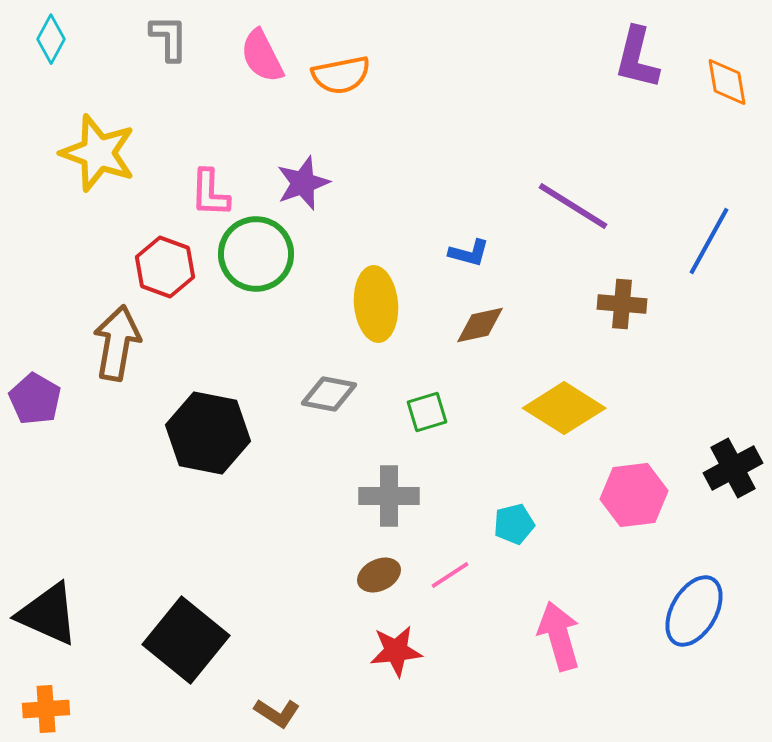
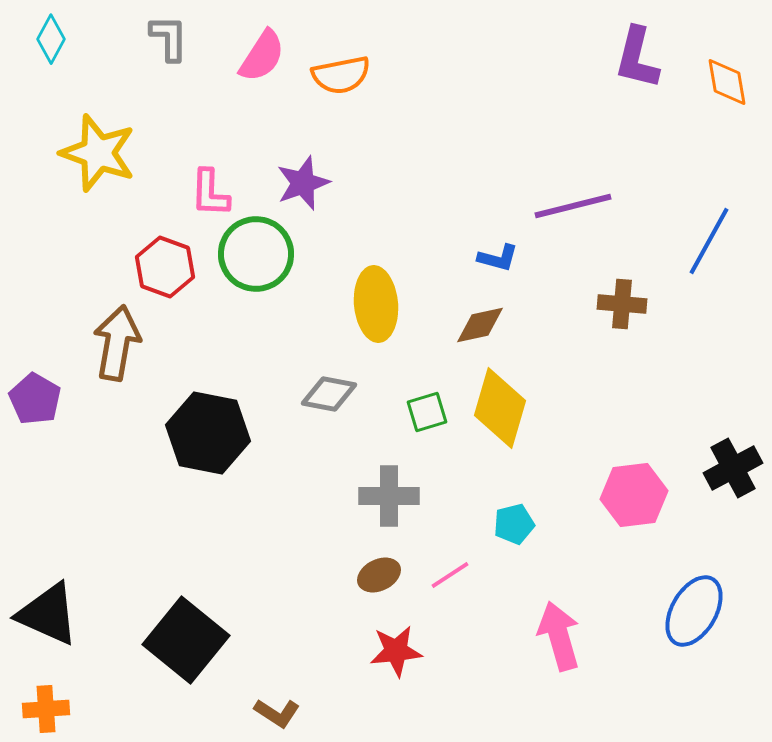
pink semicircle: rotated 120 degrees counterclockwise
purple line: rotated 46 degrees counterclockwise
blue L-shape: moved 29 px right, 5 px down
yellow diamond: moved 64 px left; rotated 74 degrees clockwise
